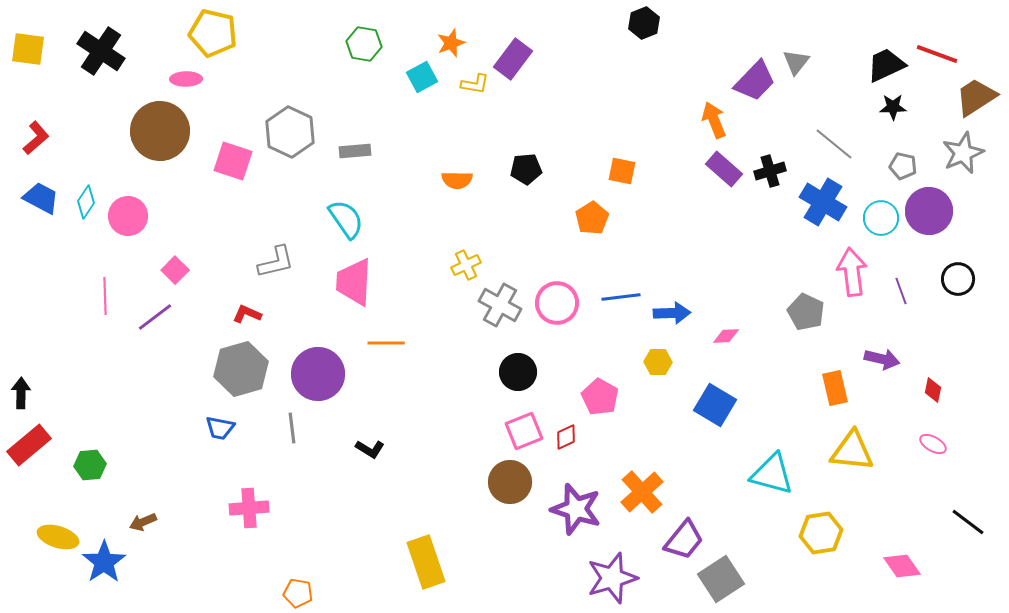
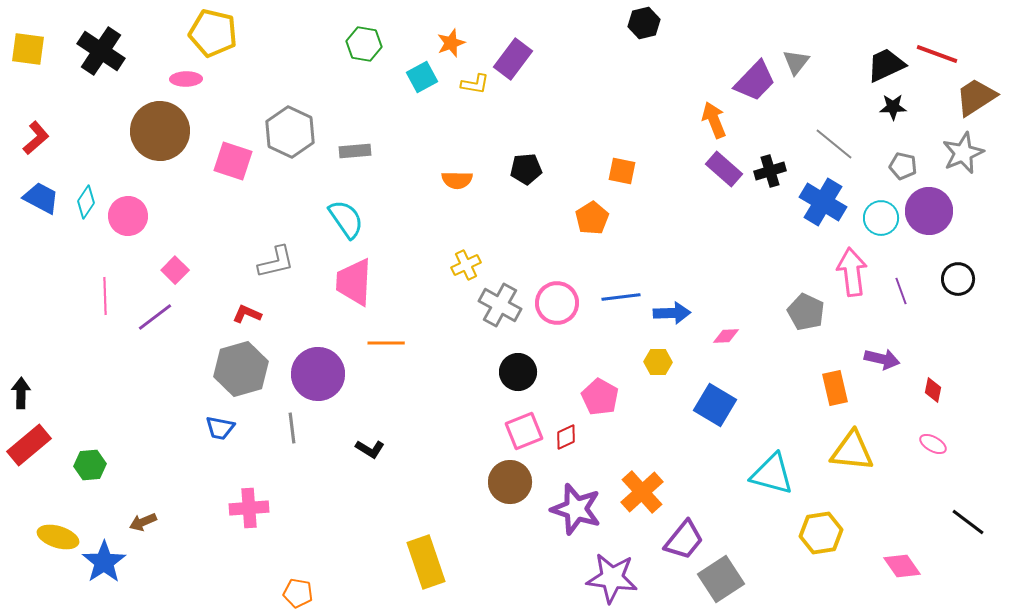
black hexagon at (644, 23): rotated 8 degrees clockwise
purple star at (612, 578): rotated 24 degrees clockwise
